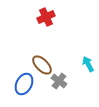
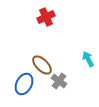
cyan arrow: moved 5 px up
